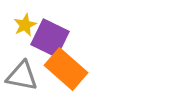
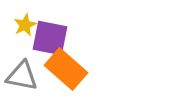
purple square: rotated 15 degrees counterclockwise
